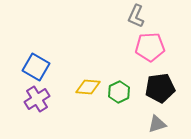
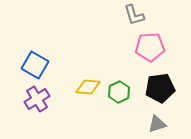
gray L-shape: moved 2 px left, 1 px up; rotated 40 degrees counterclockwise
blue square: moved 1 px left, 2 px up
